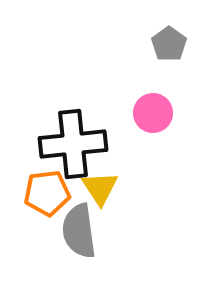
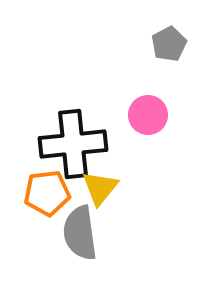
gray pentagon: rotated 8 degrees clockwise
pink circle: moved 5 px left, 2 px down
yellow triangle: rotated 12 degrees clockwise
gray semicircle: moved 1 px right, 2 px down
